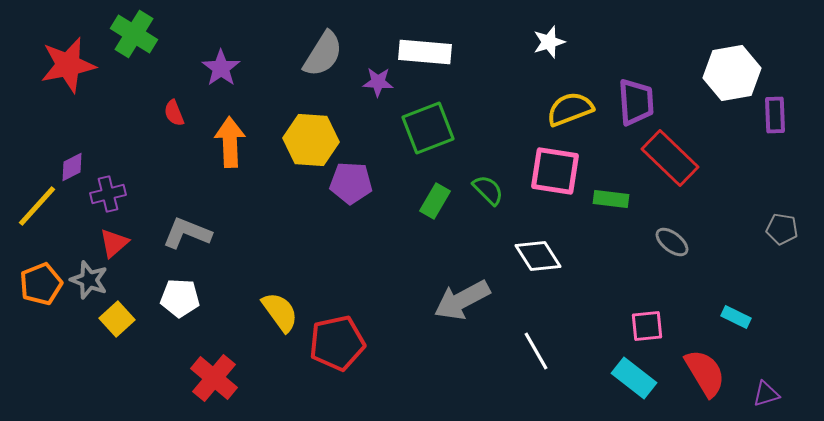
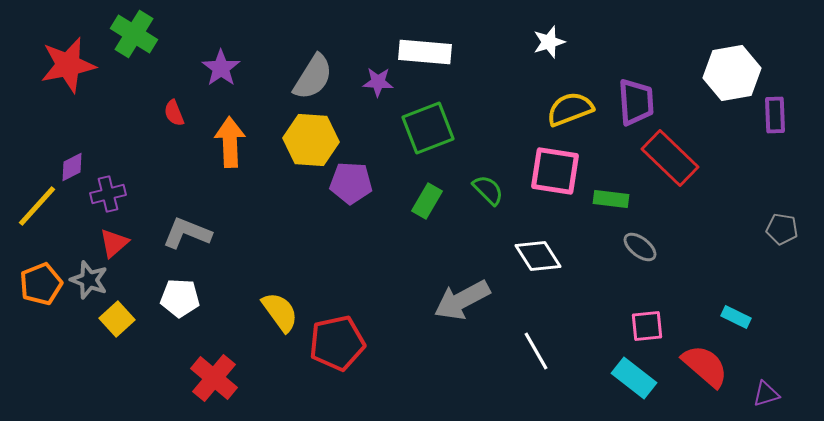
gray semicircle at (323, 54): moved 10 px left, 23 px down
green rectangle at (435, 201): moved 8 px left
gray ellipse at (672, 242): moved 32 px left, 5 px down
red semicircle at (705, 373): moved 7 px up; rotated 18 degrees counterclockwise
